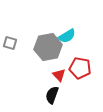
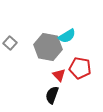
gray square: rotated 24 degrees clockwise
gray hexagon: rotated 20 degrees clockwise
